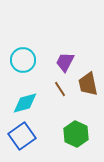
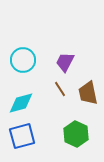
brown trapezoid: moved 9 px down
cyan diamond: moved 4 px left
blue square: rotated 20 degrees clockwise
